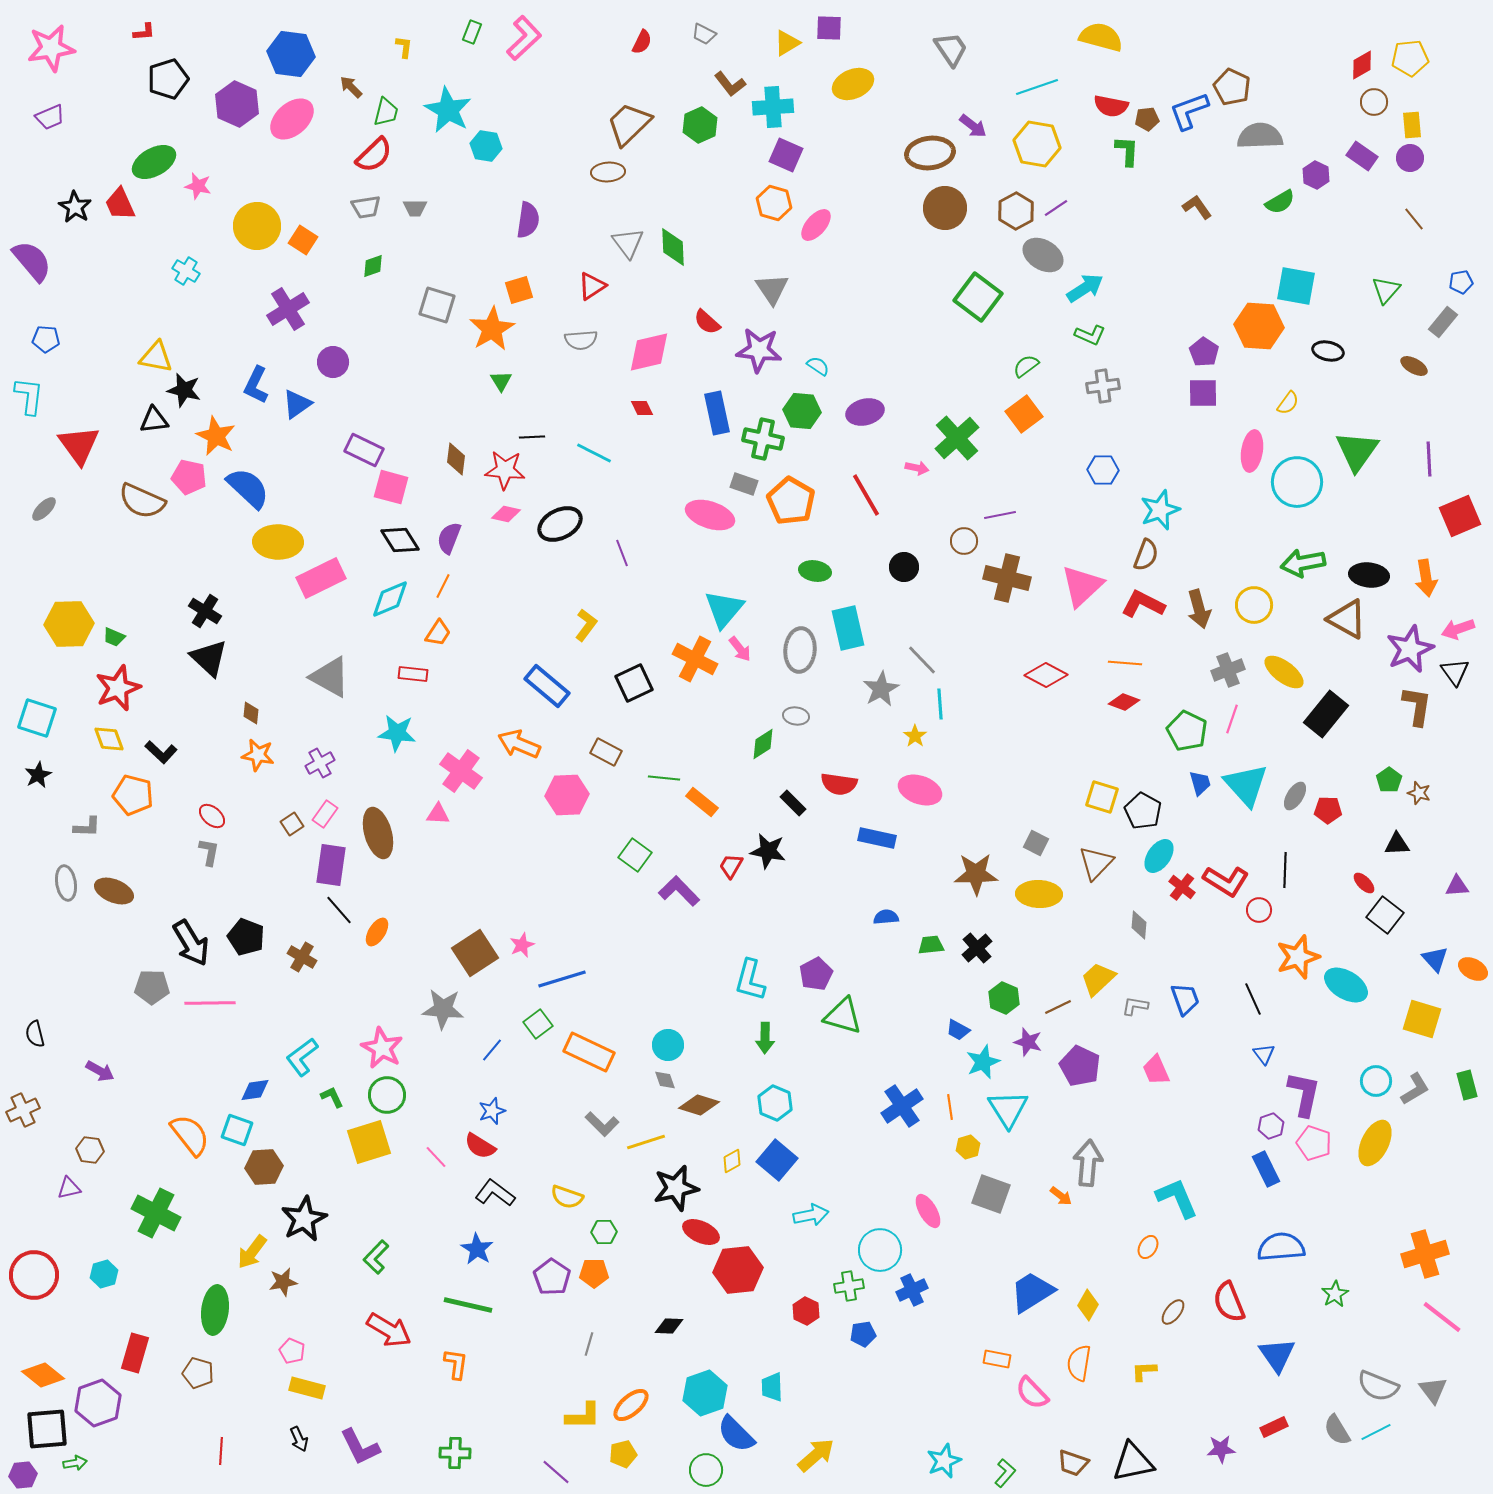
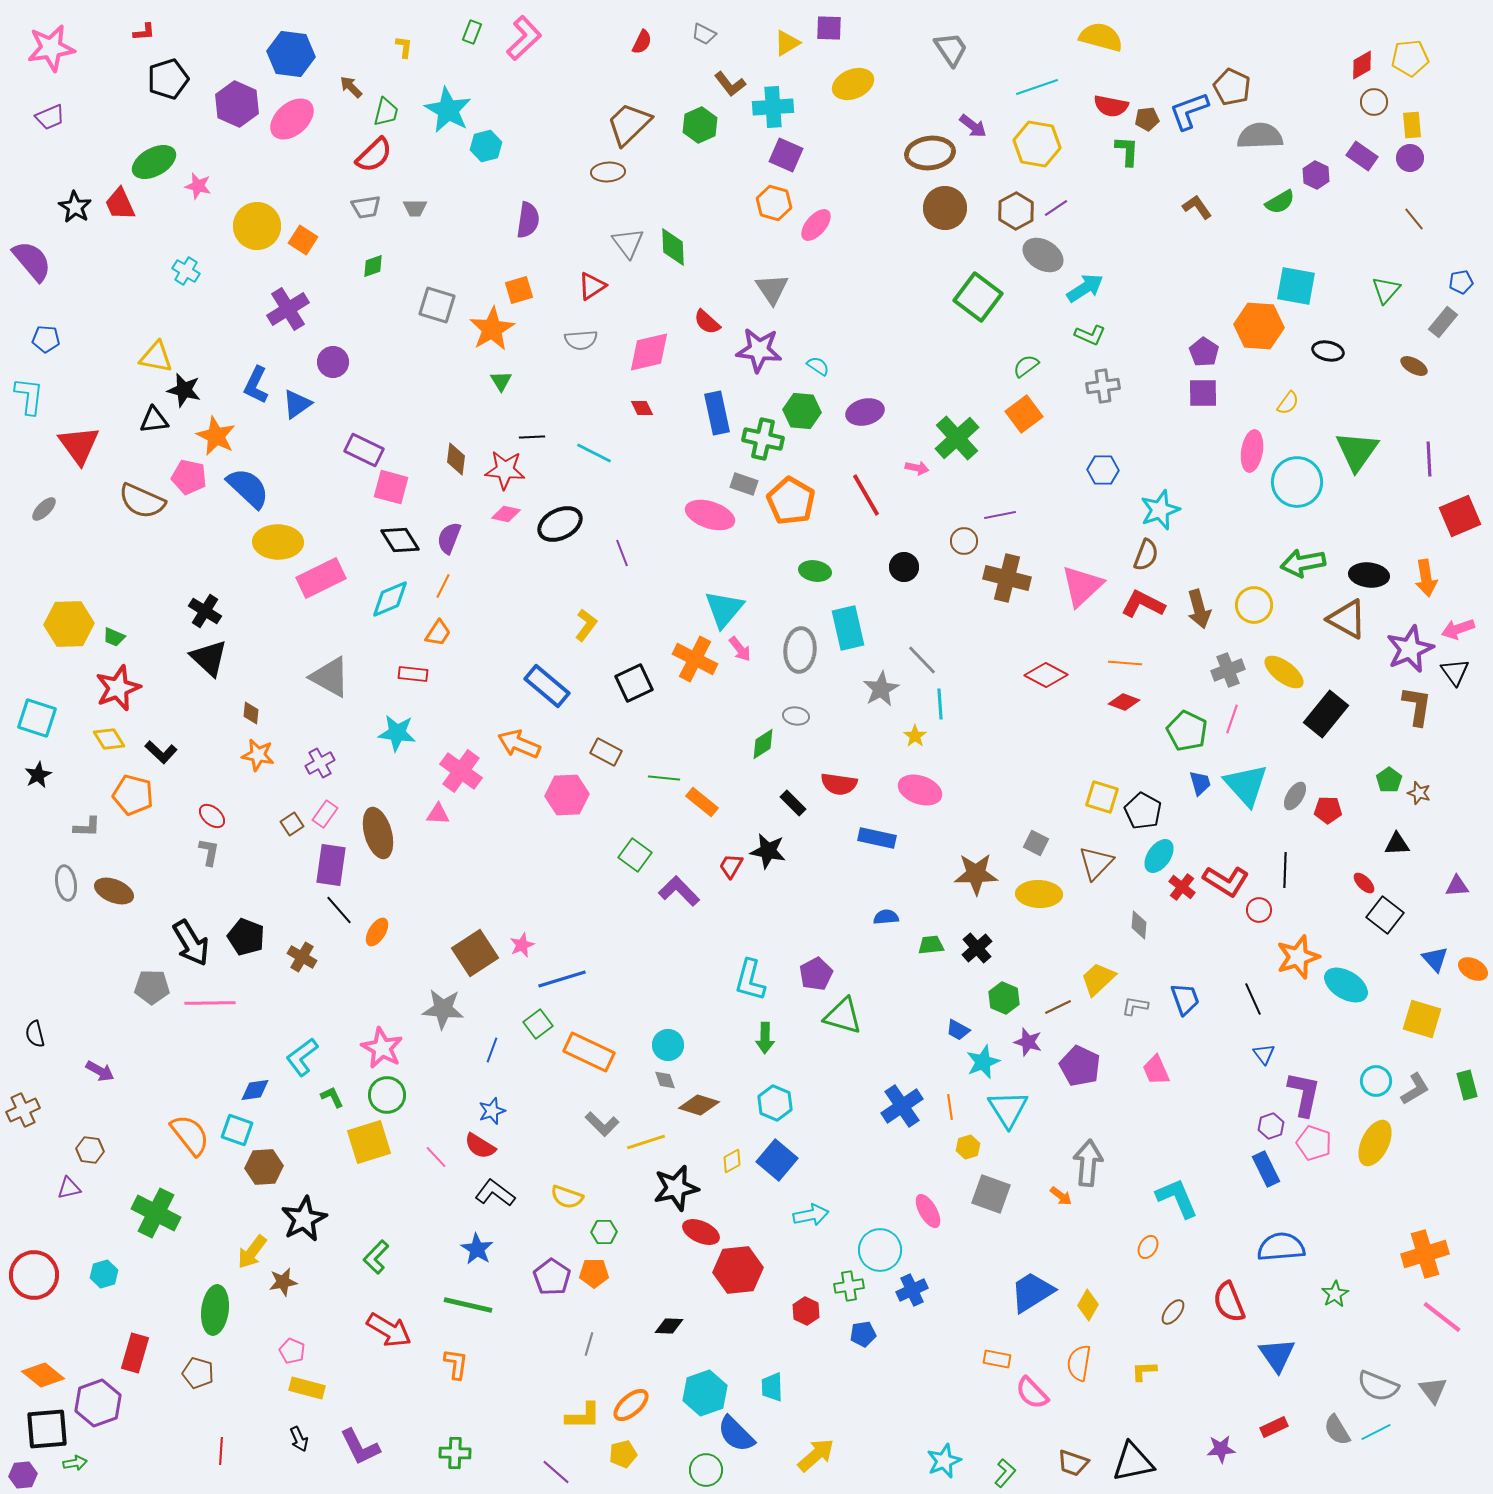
cyan hexagon at (486, 146): rotated 24 degrees counterclockwise
yellow diamond at (109, 739): rotated 12 degrees counterclockwise
blue line at (492, 1050): rotated 20 degrees counterclockwise
